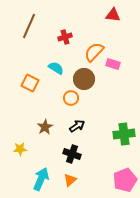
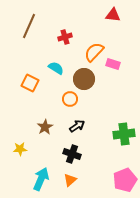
orange circle: moved 1 px left, 1 px down
